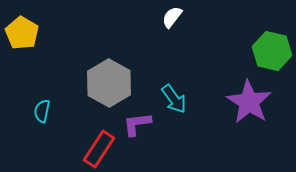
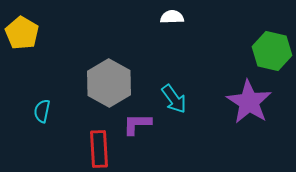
white semicircle: rotated 50 degrees clockwise
purple L-shape: rotated 8 degrees clockwise
red rectangle: rotated 36 degrees counterclockwise
